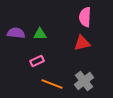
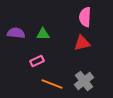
green triangle: moved 3 px right
